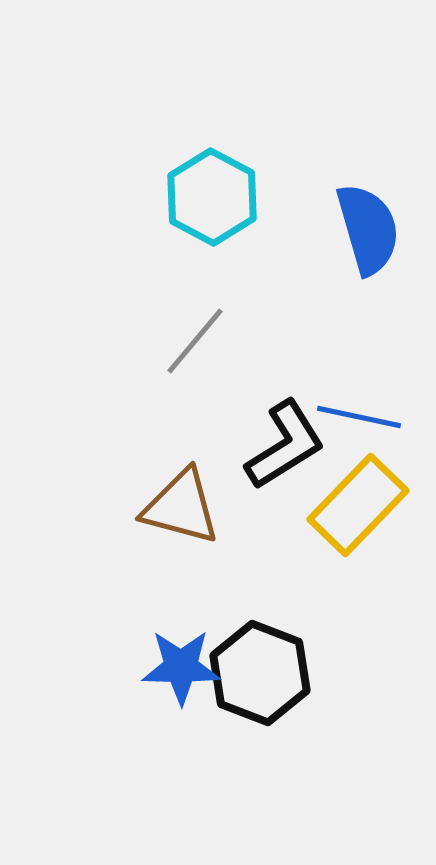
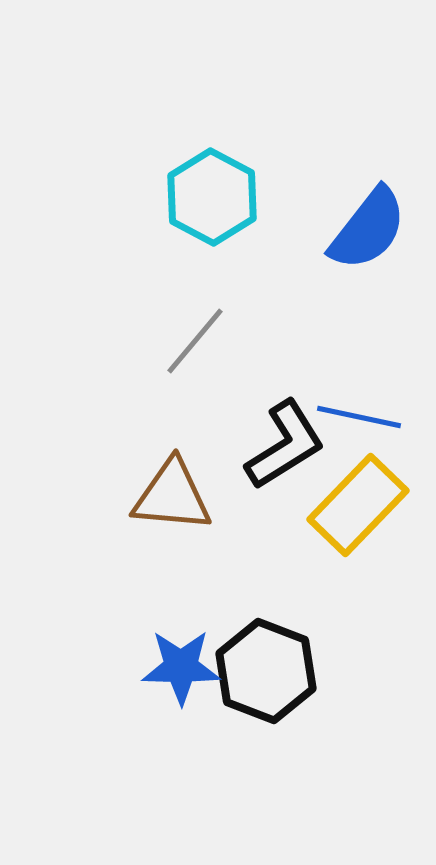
blue semicircle: rotated 54 degrees clockwise
brown triangle: moved 9 px left, 11 px up; rotated 10 degrees counterclockwise
black hexagon: moved 6 px right, 2 px up
